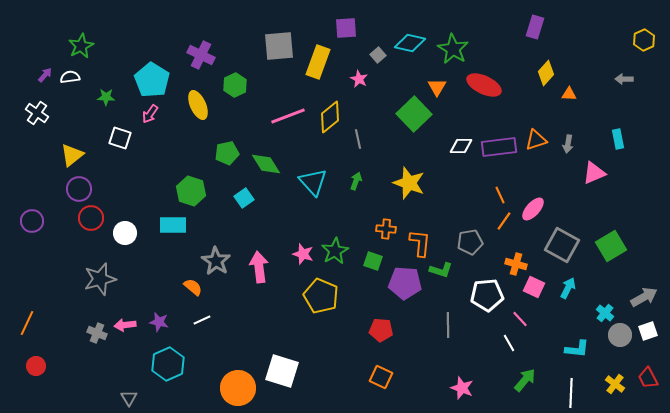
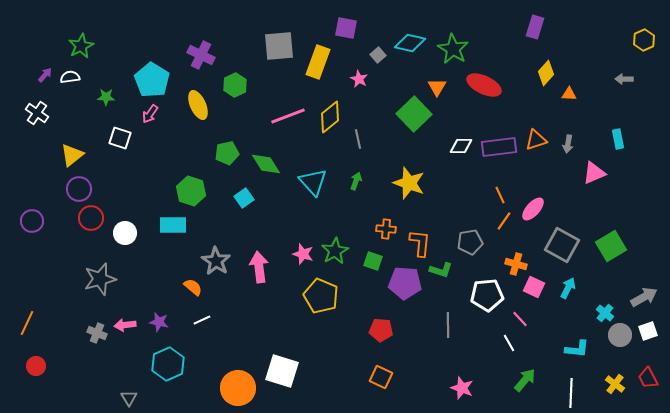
purple square at (346, 28): rotated 15 degrees clockwise
